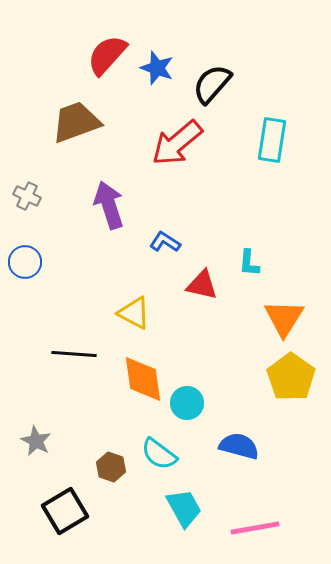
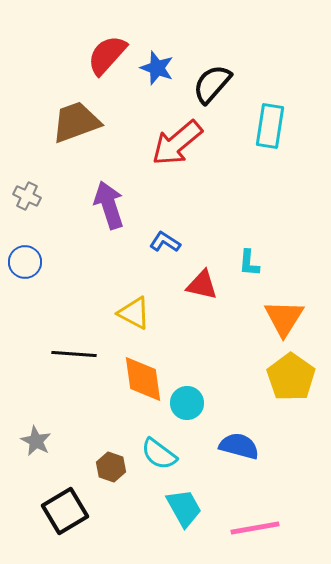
cyan rectangle: moved 2 px left, 14 px up
